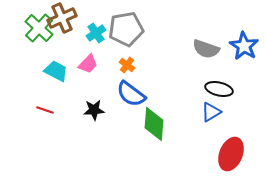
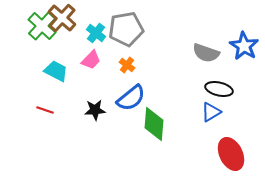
brown cross: rotated 24 degrees counterclockwise
green cross: moved 3 px right, 2 px up
cyan cross: rotated 18 degrees counterclockwise
gray semicircle: moved 4 px down
pink trapezoid: moved 3 px right, 4 px up
blue semicircle: moved 4 px down; rotated 76 degrees counterclockwise
black star: moved 1 px right
red ellipse: rotated 48 degrees counterclockwise
